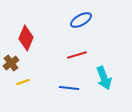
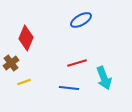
red line: moved 8 px down
yellow line: moved 1 px right
